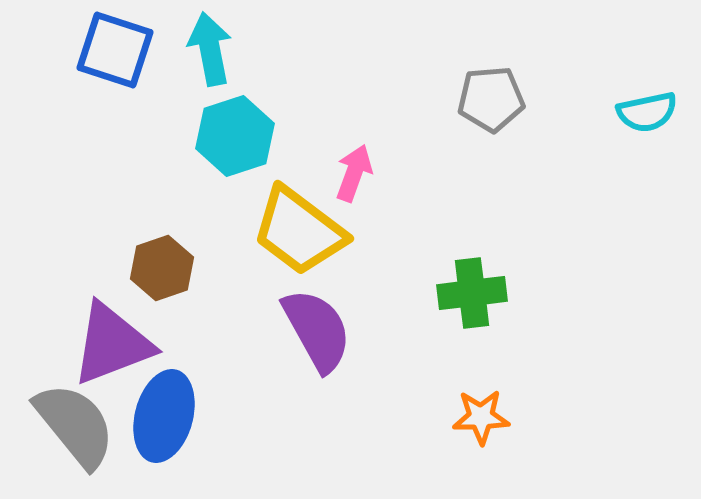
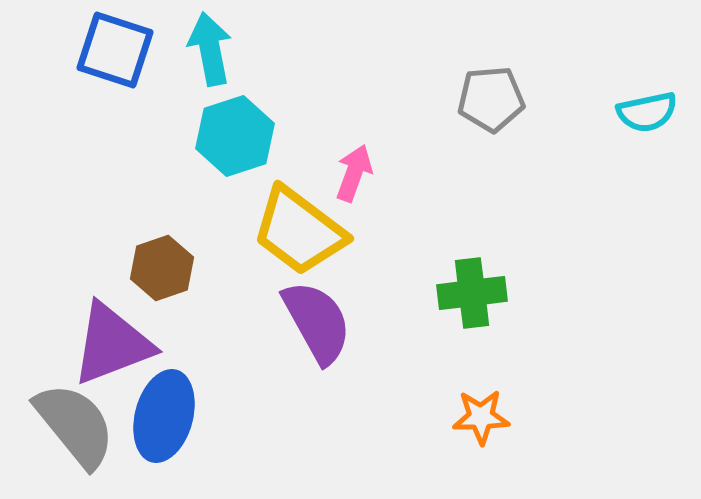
purple semicircle: moved 8 px up
